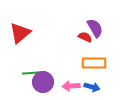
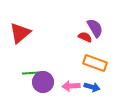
orange rectangle: moved 1 px right; rotated 20 degrees clockwise
